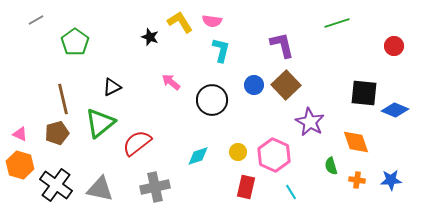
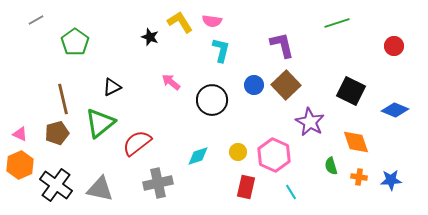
black square: moved 13 px left, 2 px up; rotated 20 degrees clockwise
orange hexagon: rotated 20 degrees clockwise
orange cross: moved 2 px right, 3 px up
gray cross: moved 3 px right, 4 px up
